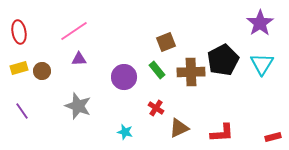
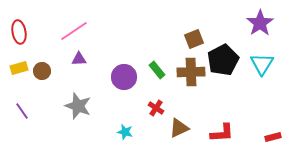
brown square: moved 28 px right, 3 px up
